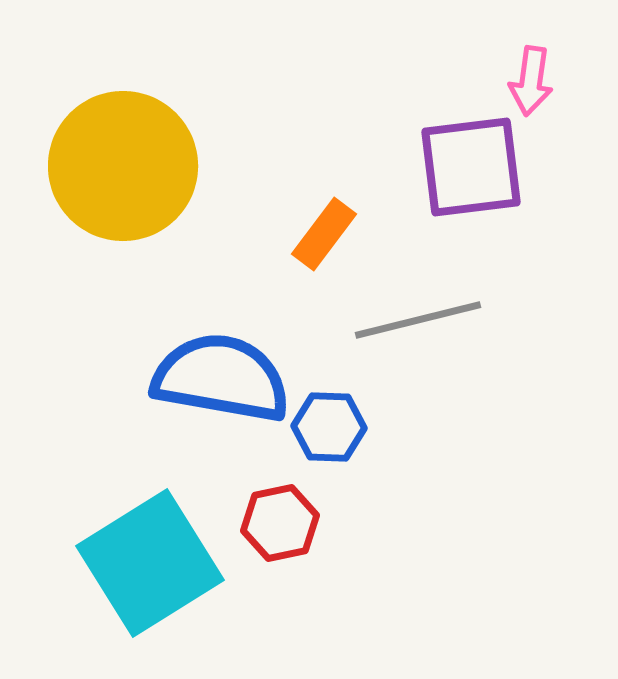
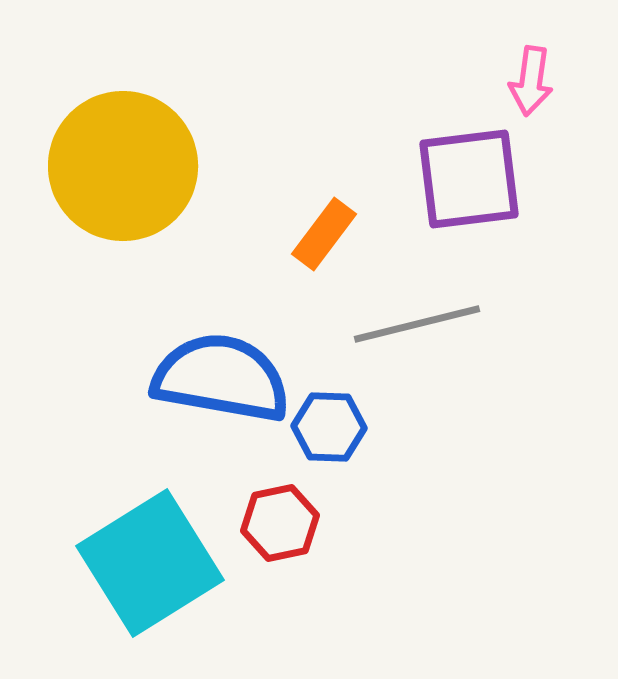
purple square: moved 2 px left, 12 px down
gray line: moved 1 px left, 4 px down
